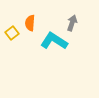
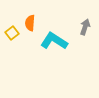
gray arrow: moved 13 px right, 4 px down
